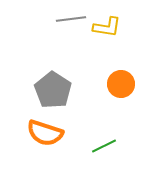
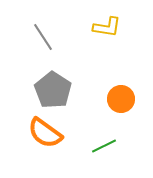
gray line: moved 28 px left, 18 px down; rotated 64 degrees clockwise
orange circle: moved 15 px down
orange semicircle: rotated 18 degrees clockwise
